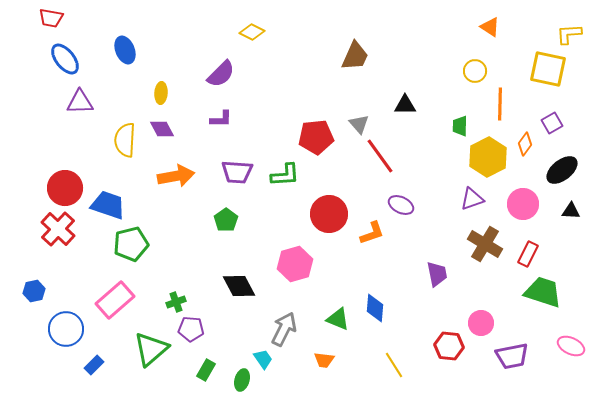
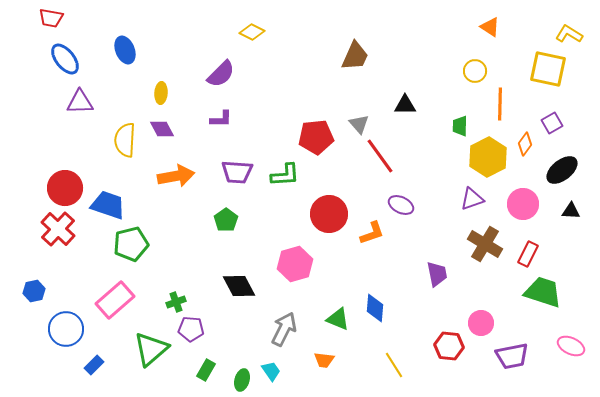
yellow L-shape at (569, 34): rotated 36 degrees clockwise
cyan trapezoid at (263, 359): moved 8 px right, 12 px down
